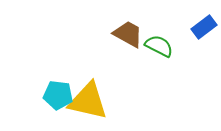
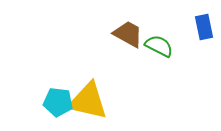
blue rectangle: rotated 65 degrees counterclockwise
cyan pentagon: moved 7 px down
